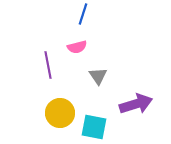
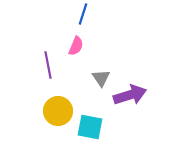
pink semicircle: moved 1 px left, 1 px up; rotated 54 degrees counterclockwise
gray triangle: moved 3 px right, 2 px down
purple arrow: moved 6 px left, 9 px up
yellow circle: moved 2 px left, 2 px up
cyan square: moved 4 px left
